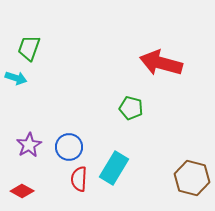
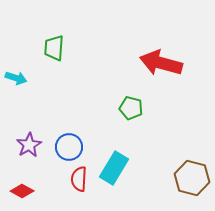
green trapezoid: moved 25 px right; rotated 16 degrees counterclockwise
